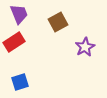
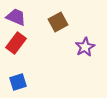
purple trapezoid: moved 3 px left, 3 px down; rotated 45 degrees counterclockwise
red rectangle: moved 2 px right, 1 px down; rotated 20 degrees counterclockwise
blue square: moved 2 px left
